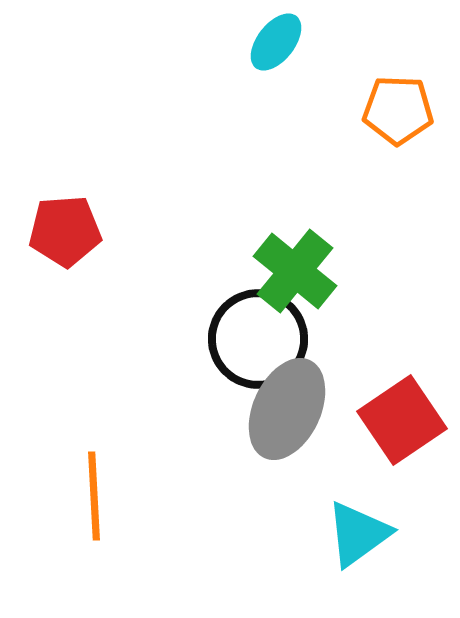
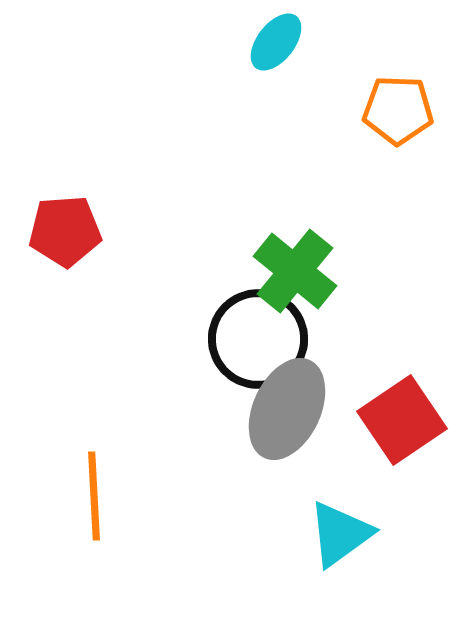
cyan triangle: moved 18 px left
